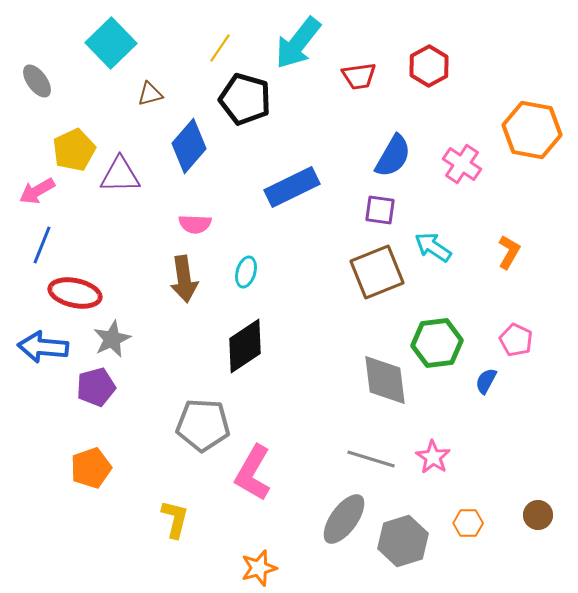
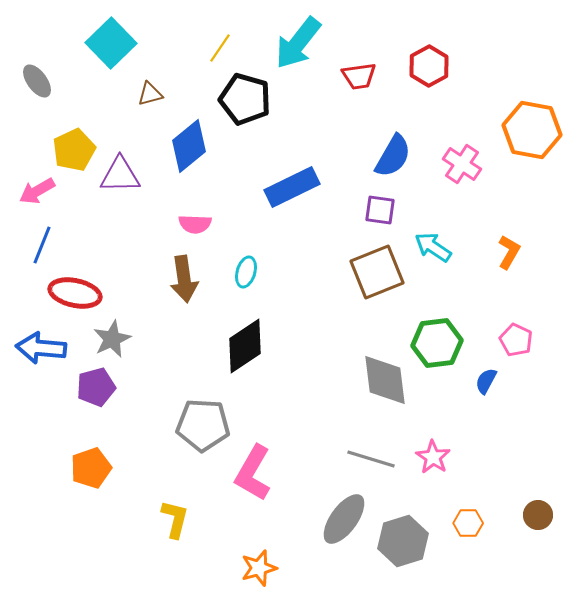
blue diamond at (189, 146): rotated 10 degrees clockwise
blue arrow at (43, 347): moved 2 px left, 1 px down
